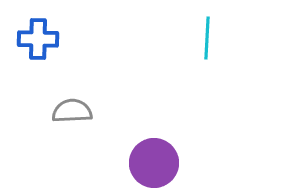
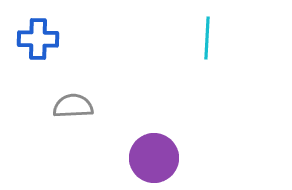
gray semicircle: moved 1 px right, 5 px up
purple circle: moved 5 px up
